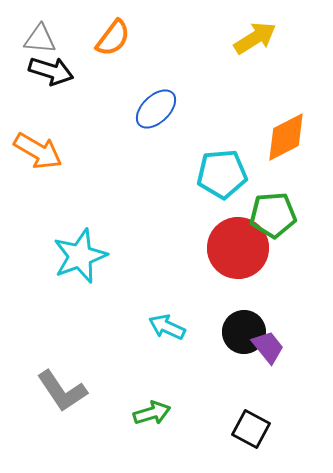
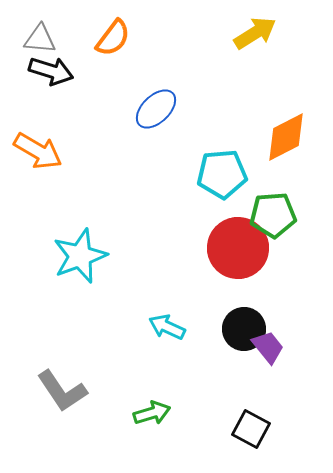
yellow arrow: moved 5 px up
black circle: moved 3 px up
